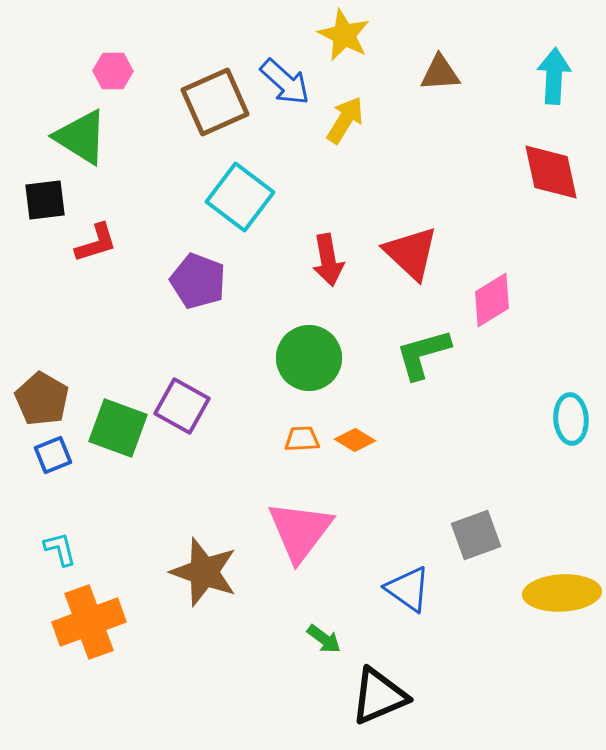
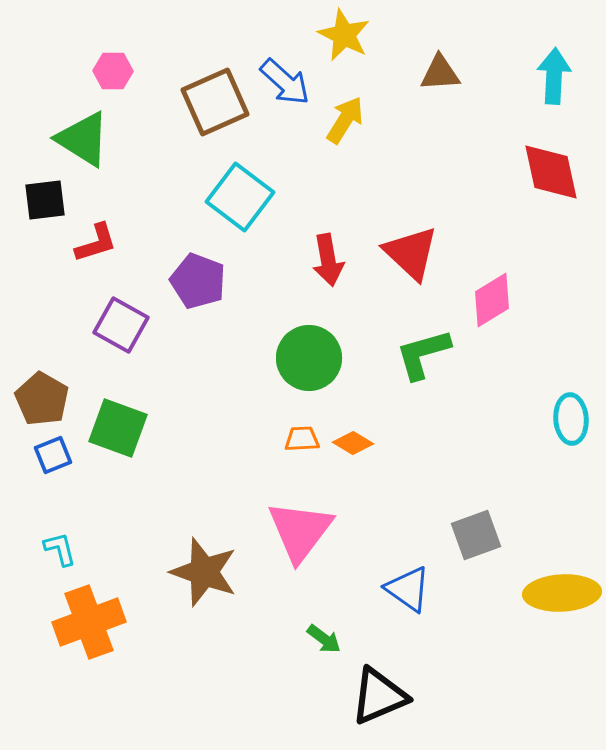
green triangle: moved 2 px right, 2 px down
purple square: moved 61 px left, 81 px up
orange diamond: moved 2 px left, 3 px down
